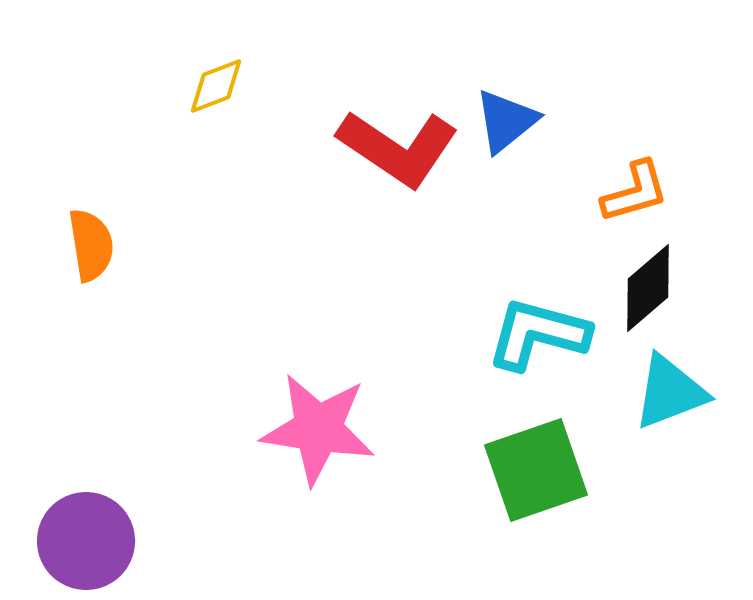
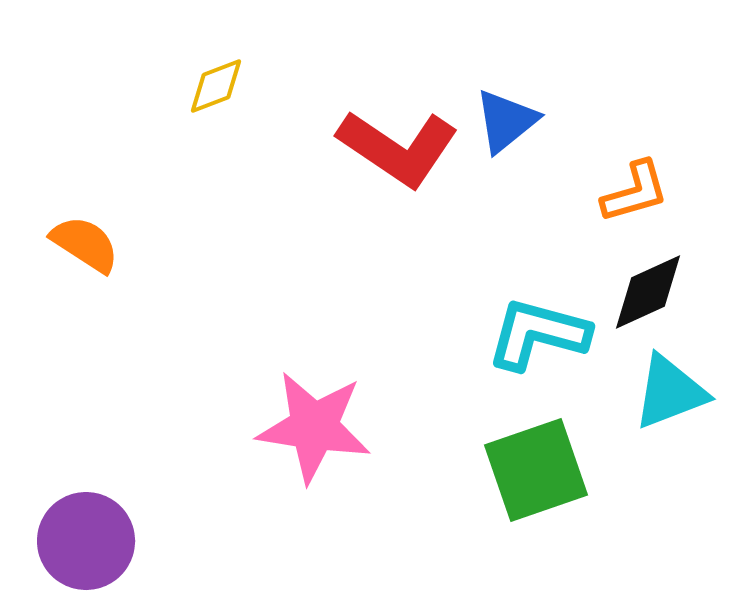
orange semicircle: moved 6 px left, 1 px up; rotated 48 degrees counterclockwise
black diamond: moved 4 px down; rotated 16 degrees clockwise
pink star: moved 4 px left, 2 px up
